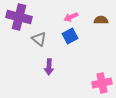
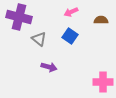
pink arrow: moved 5 px up
blue square: rotated 28 degrees counterclockwise
purple arrow: rotated 77 degrees counterclockwise
pink cross: moved 1 px right, 1 px up; rotated 12 degrees clockwise
